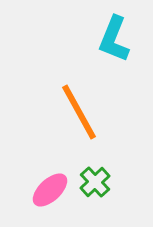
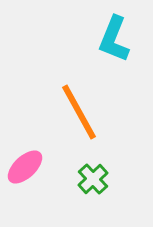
green cross: moved 2 px left, 3 px up
pink ellipse: moved 25 px left, 23 px up
